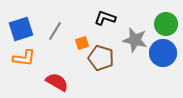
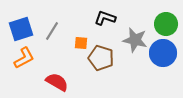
gray line: moved 3 px left
orange square: moved 1 px left; rotated 24 degrees clockwise
orange L-shape: rotated 35 degrees counterclockwise
